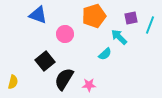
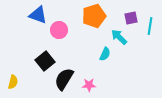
cyan line: moved 1 px down; rotated 12 degrees counterclockwise
pink circle: moved 6 px left, 4 px up
cyan semicircle: rotated 24 degrees counterclockwise
